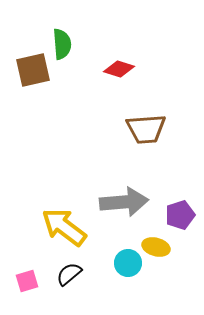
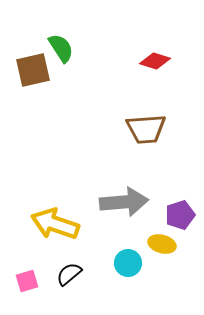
green semicircle: moved 1 px left, 4 px down; rotated 28 degrees counterclockwise
red diamond: moved 36 px right, 8 px up
yellow arrow: moved 9 px left, 3 px up; rotated 18 degrees counterclockwise
yellow ellipse: moved 6 px right, 3 px up
